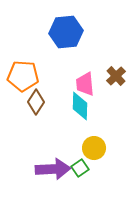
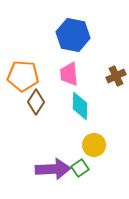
blue hexagon: moved 7 px right, 3 px down; rotated 16 degrees clockwise
brown cross: rotated 18 degrees clockwise
pink trapezoid: moved 16 px left, 10 px up
yellow circle: moved 3 px up
